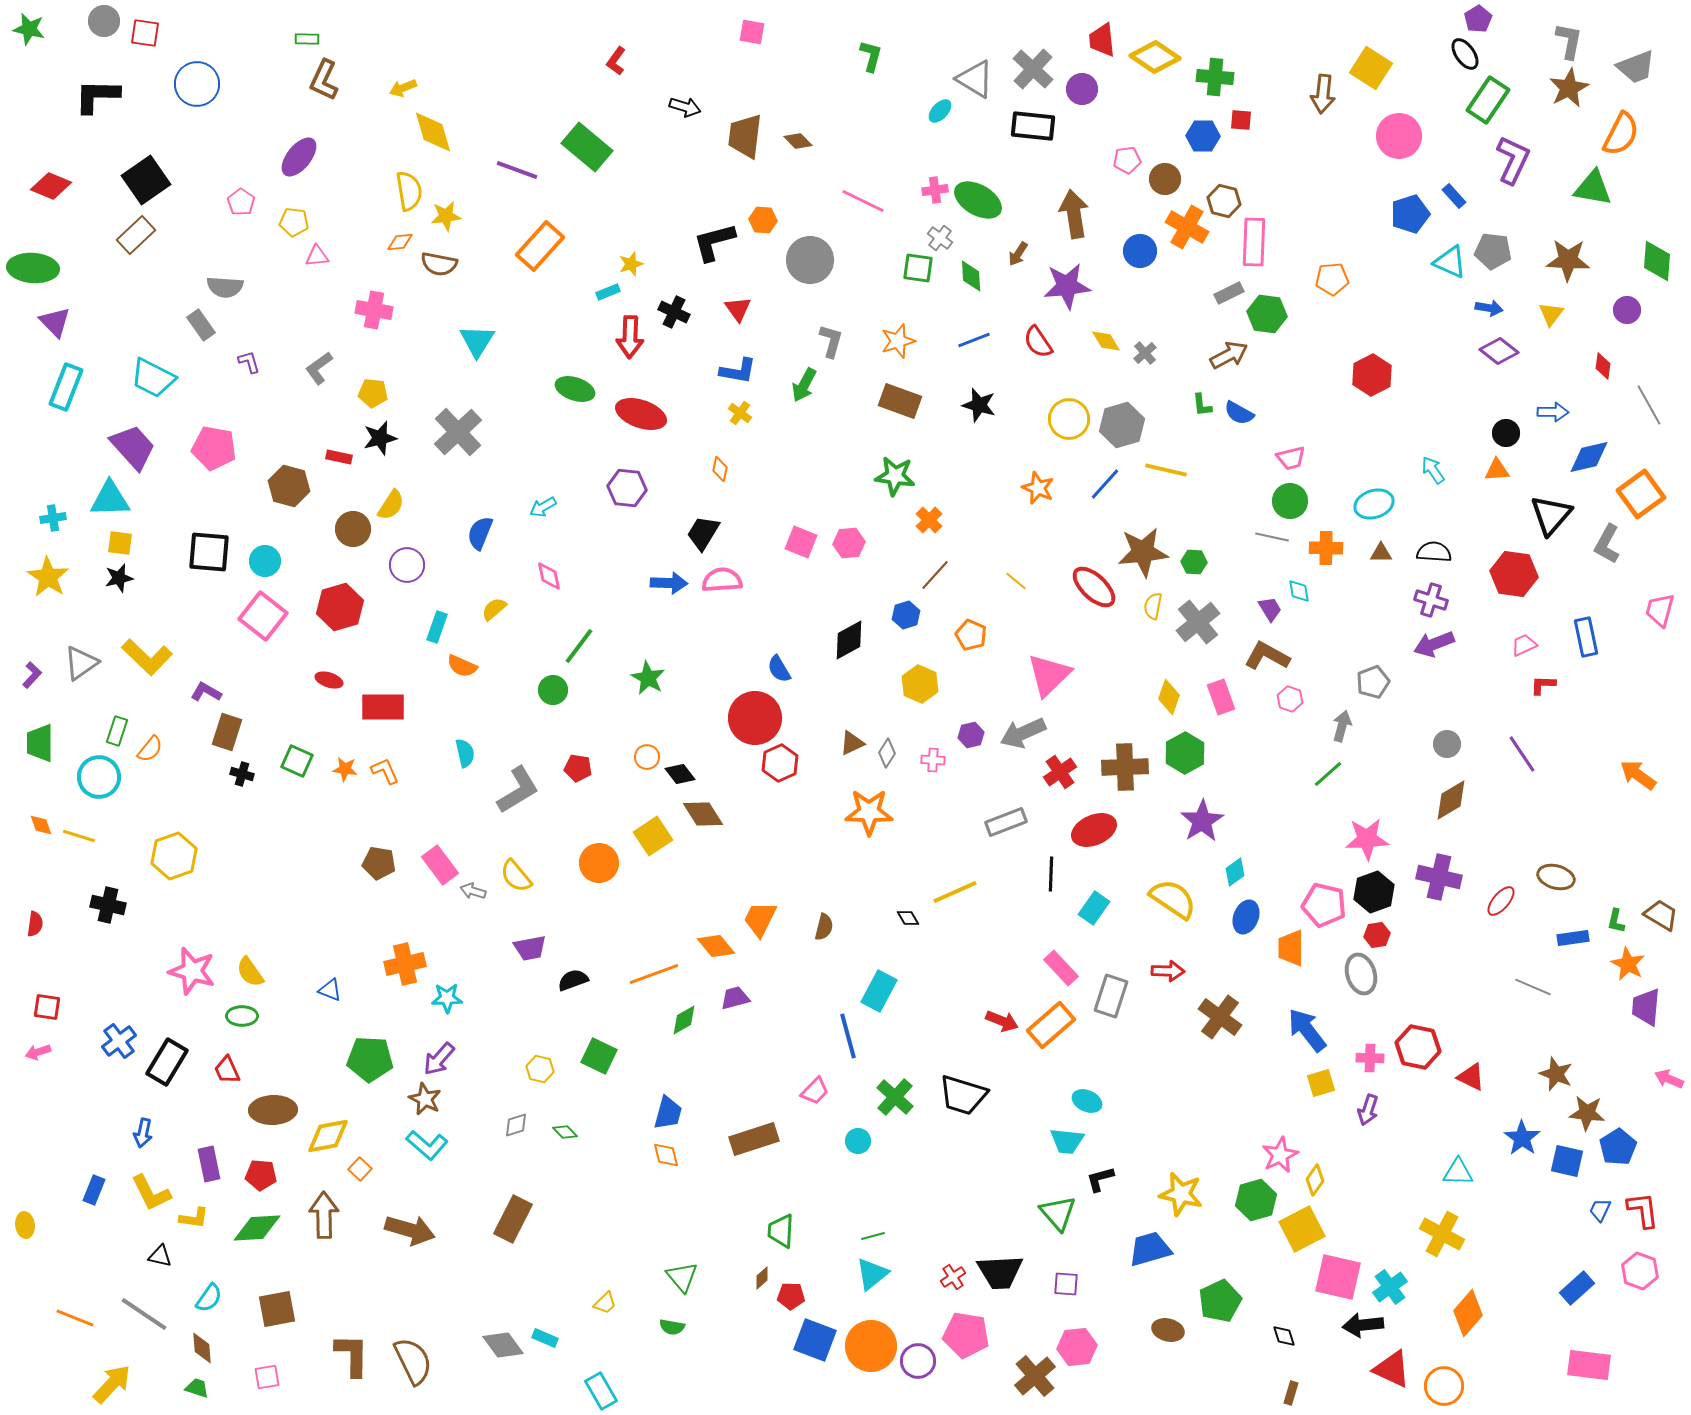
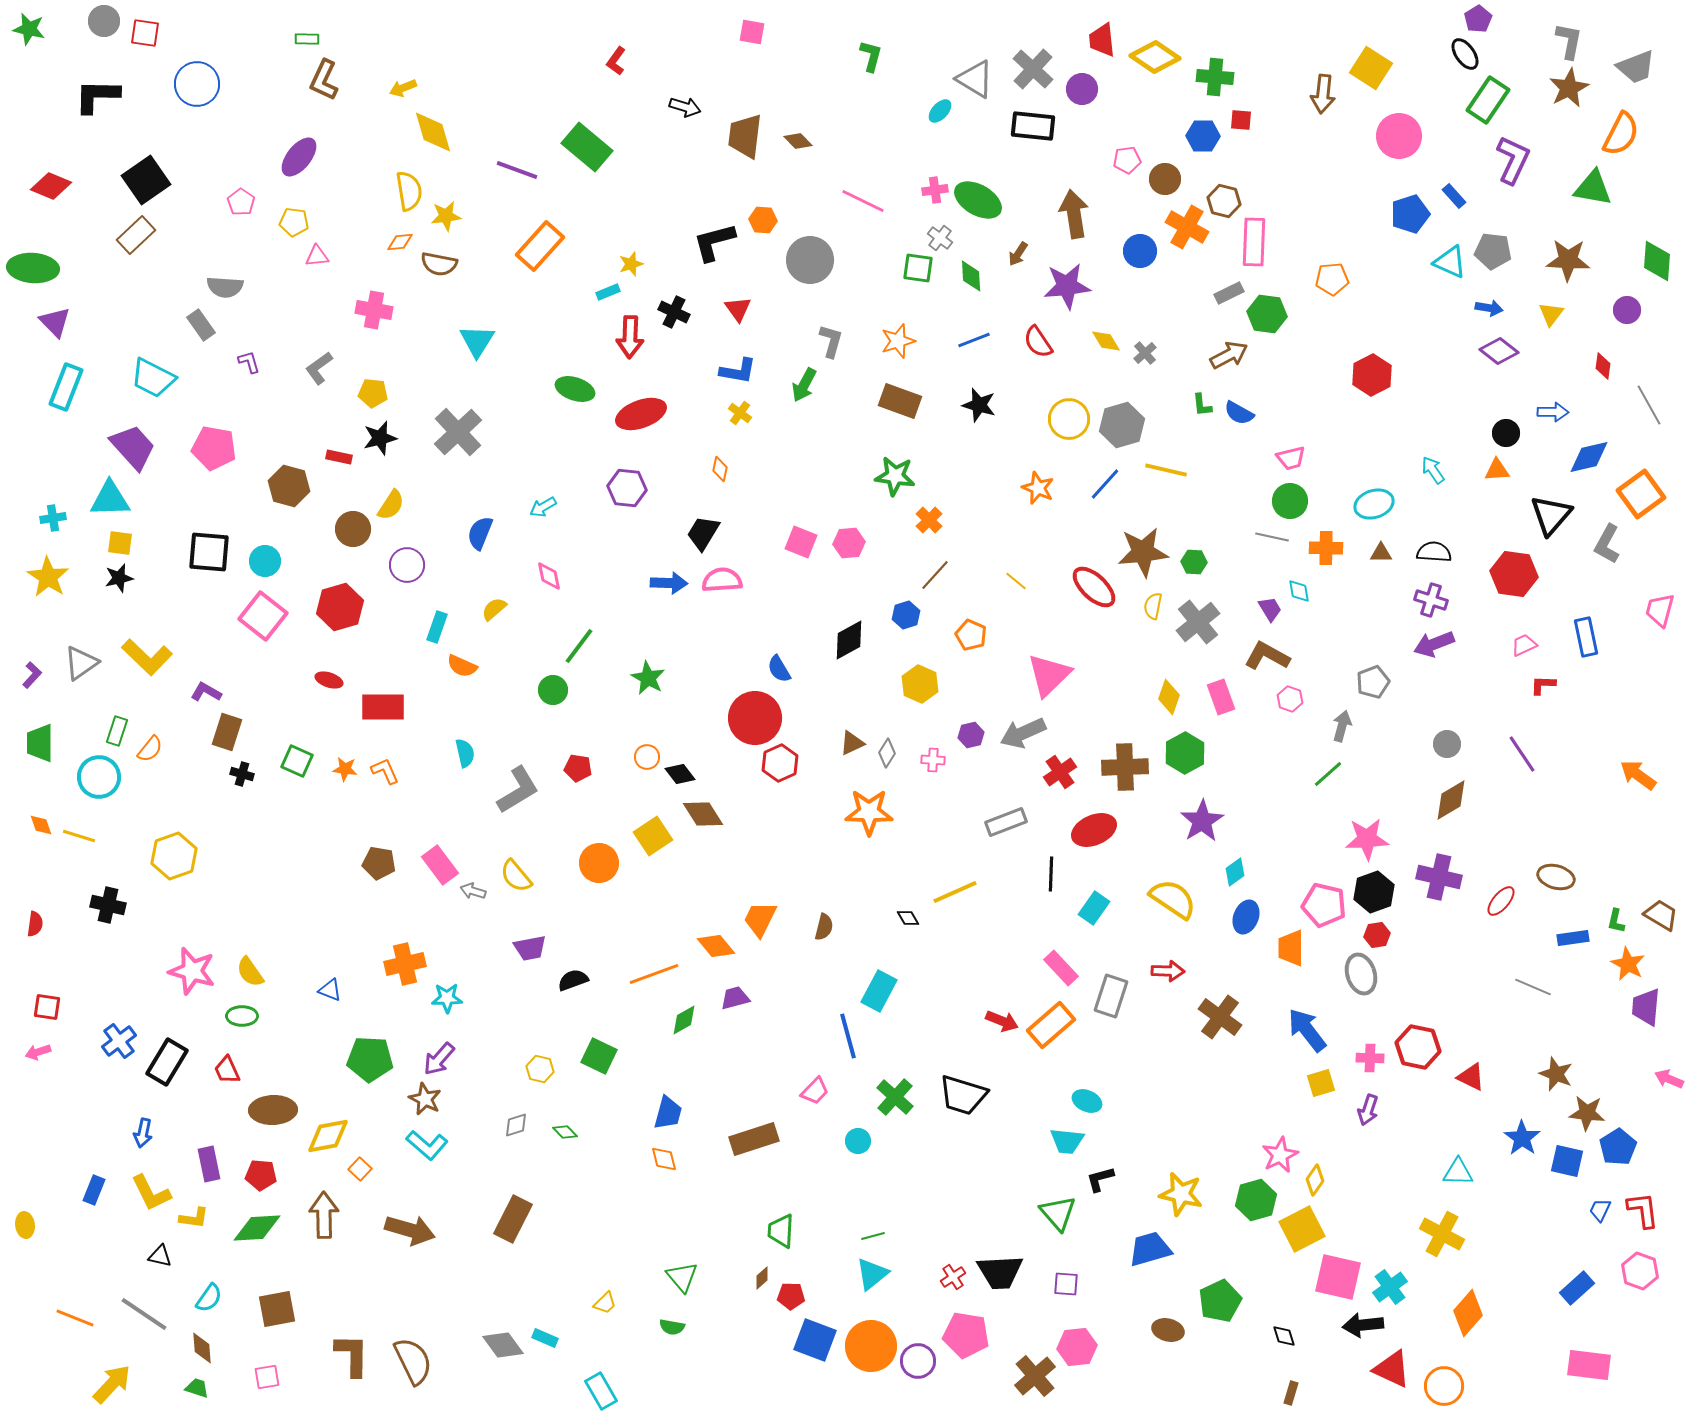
red ellipse at (641, 414): rotated 39 degrees counterclockwise
orange diamond at (666, 1155): moved 2 px left, 4 px down
